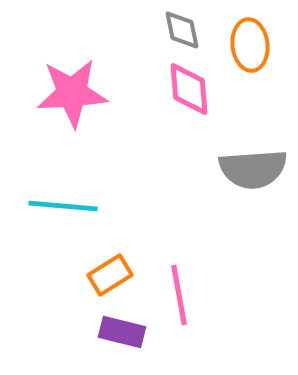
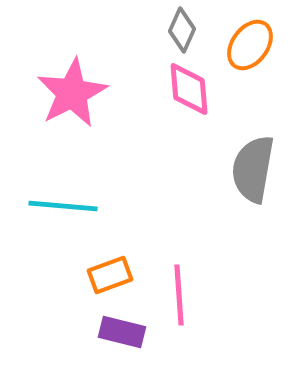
gray diamond: rotated 36 degrees clockwise
orange ellipse: rotated 42 degrees clockwise
pink star: rotated 24 degrees counterclockwise
gray semicircle: rotated 104 degrees clockwise
orange rectangle: rotated 12 degrees clockwise
pink line: rotated 6 degrees clockwise
